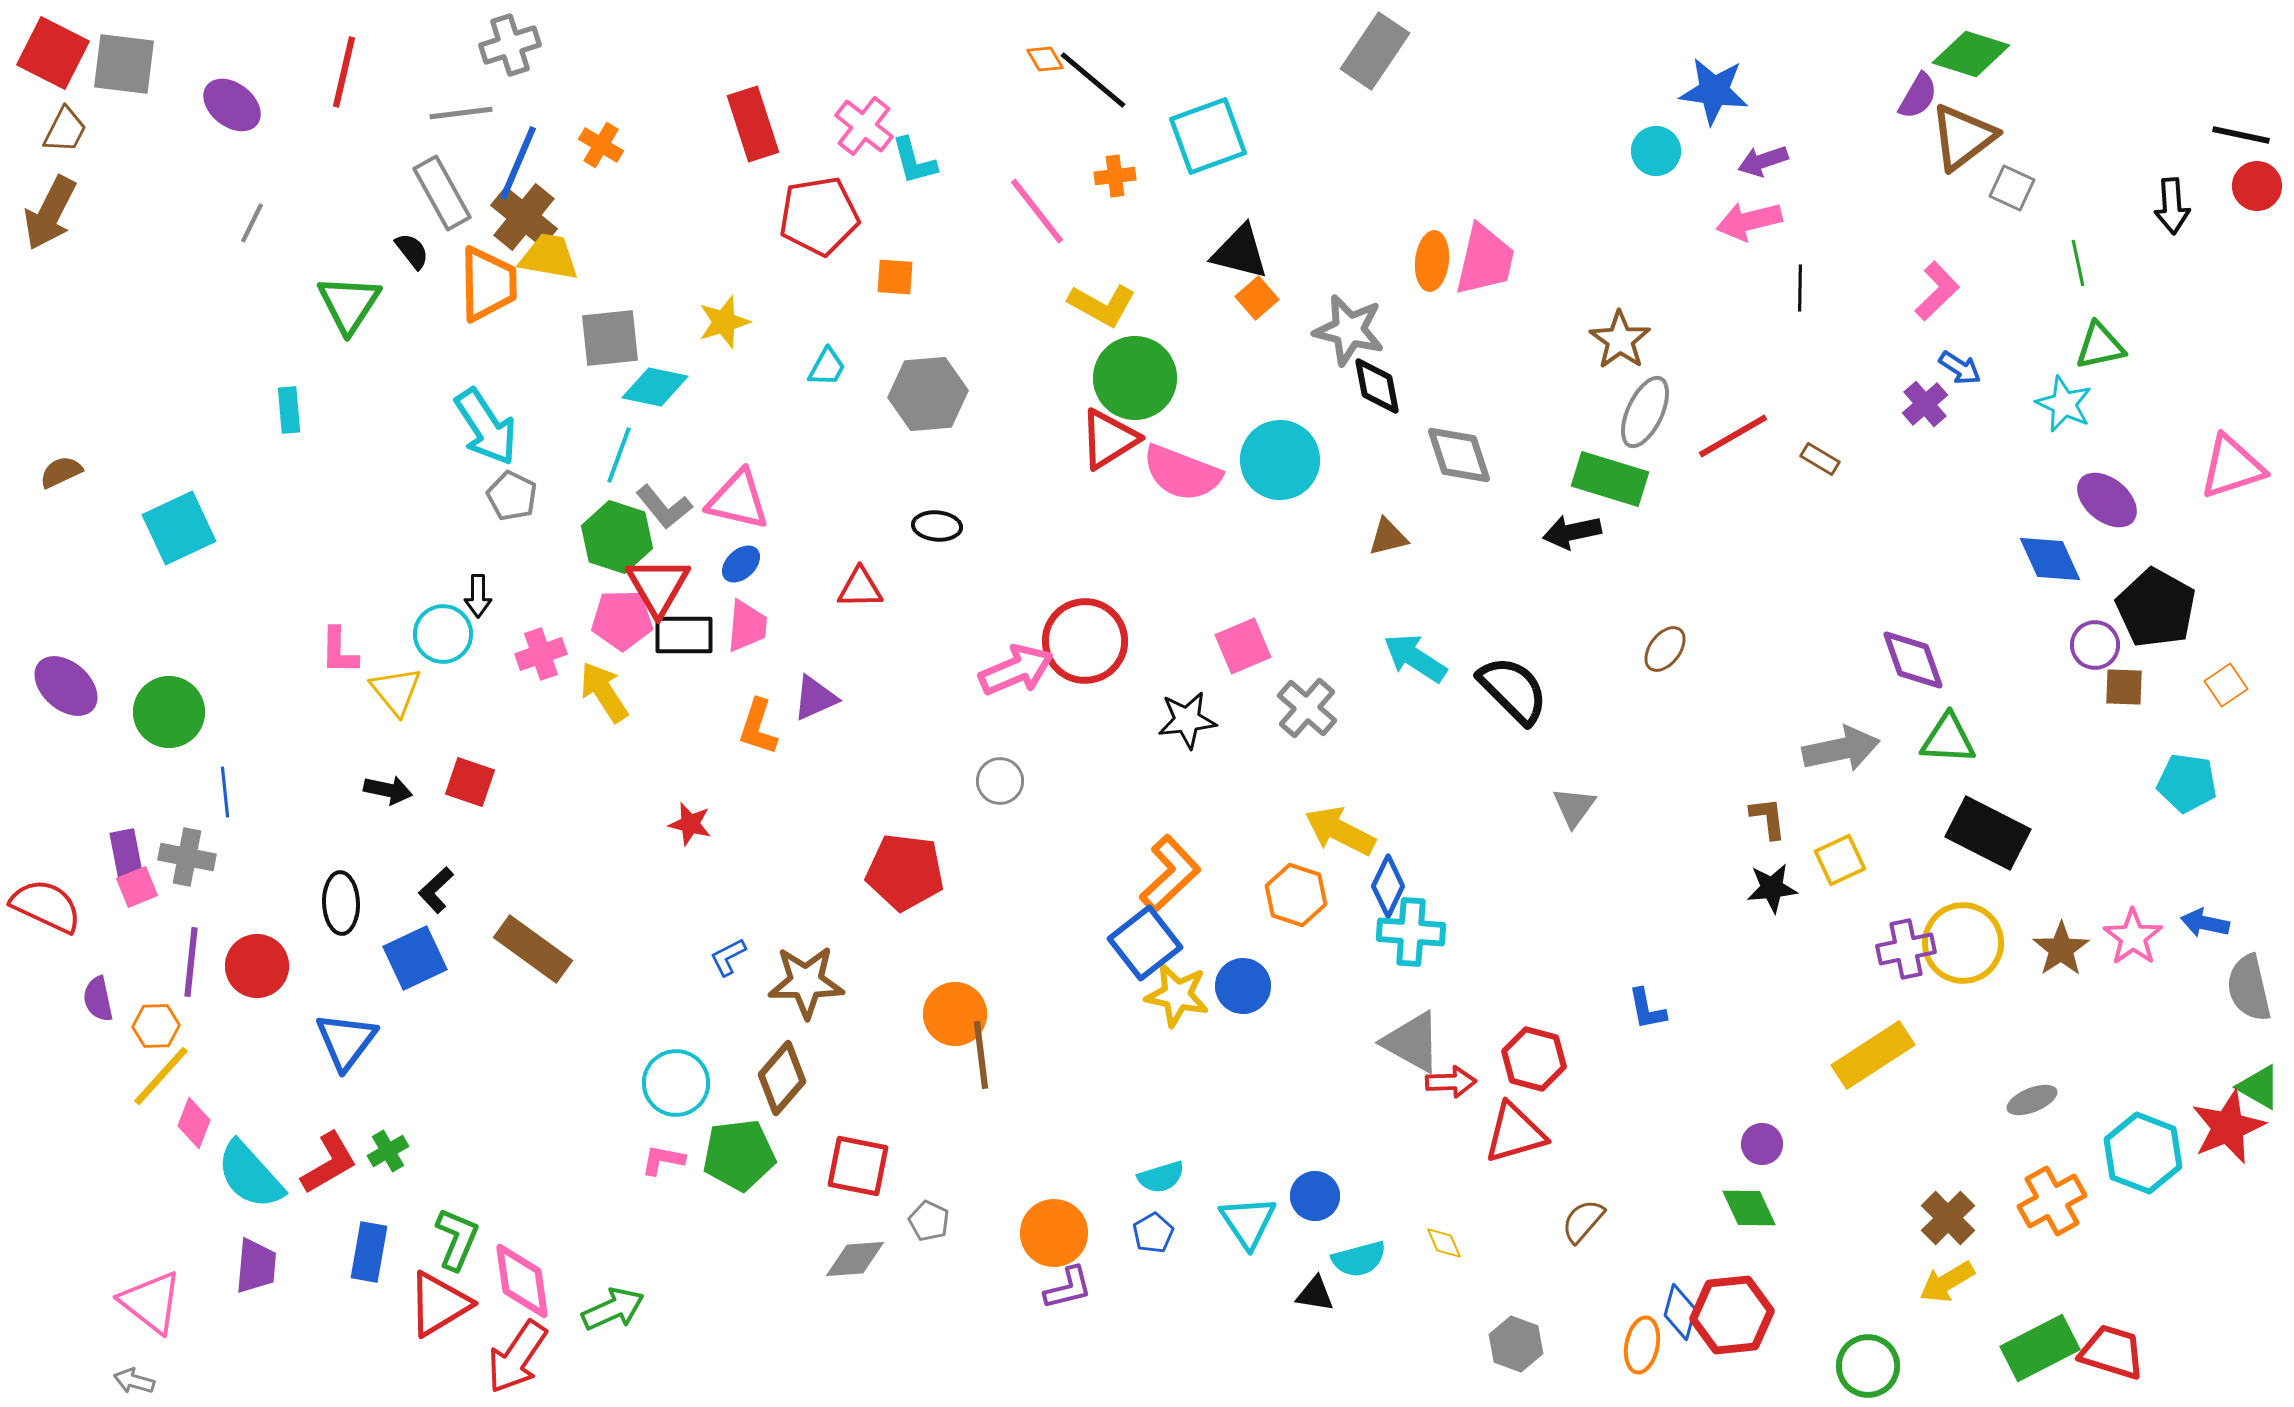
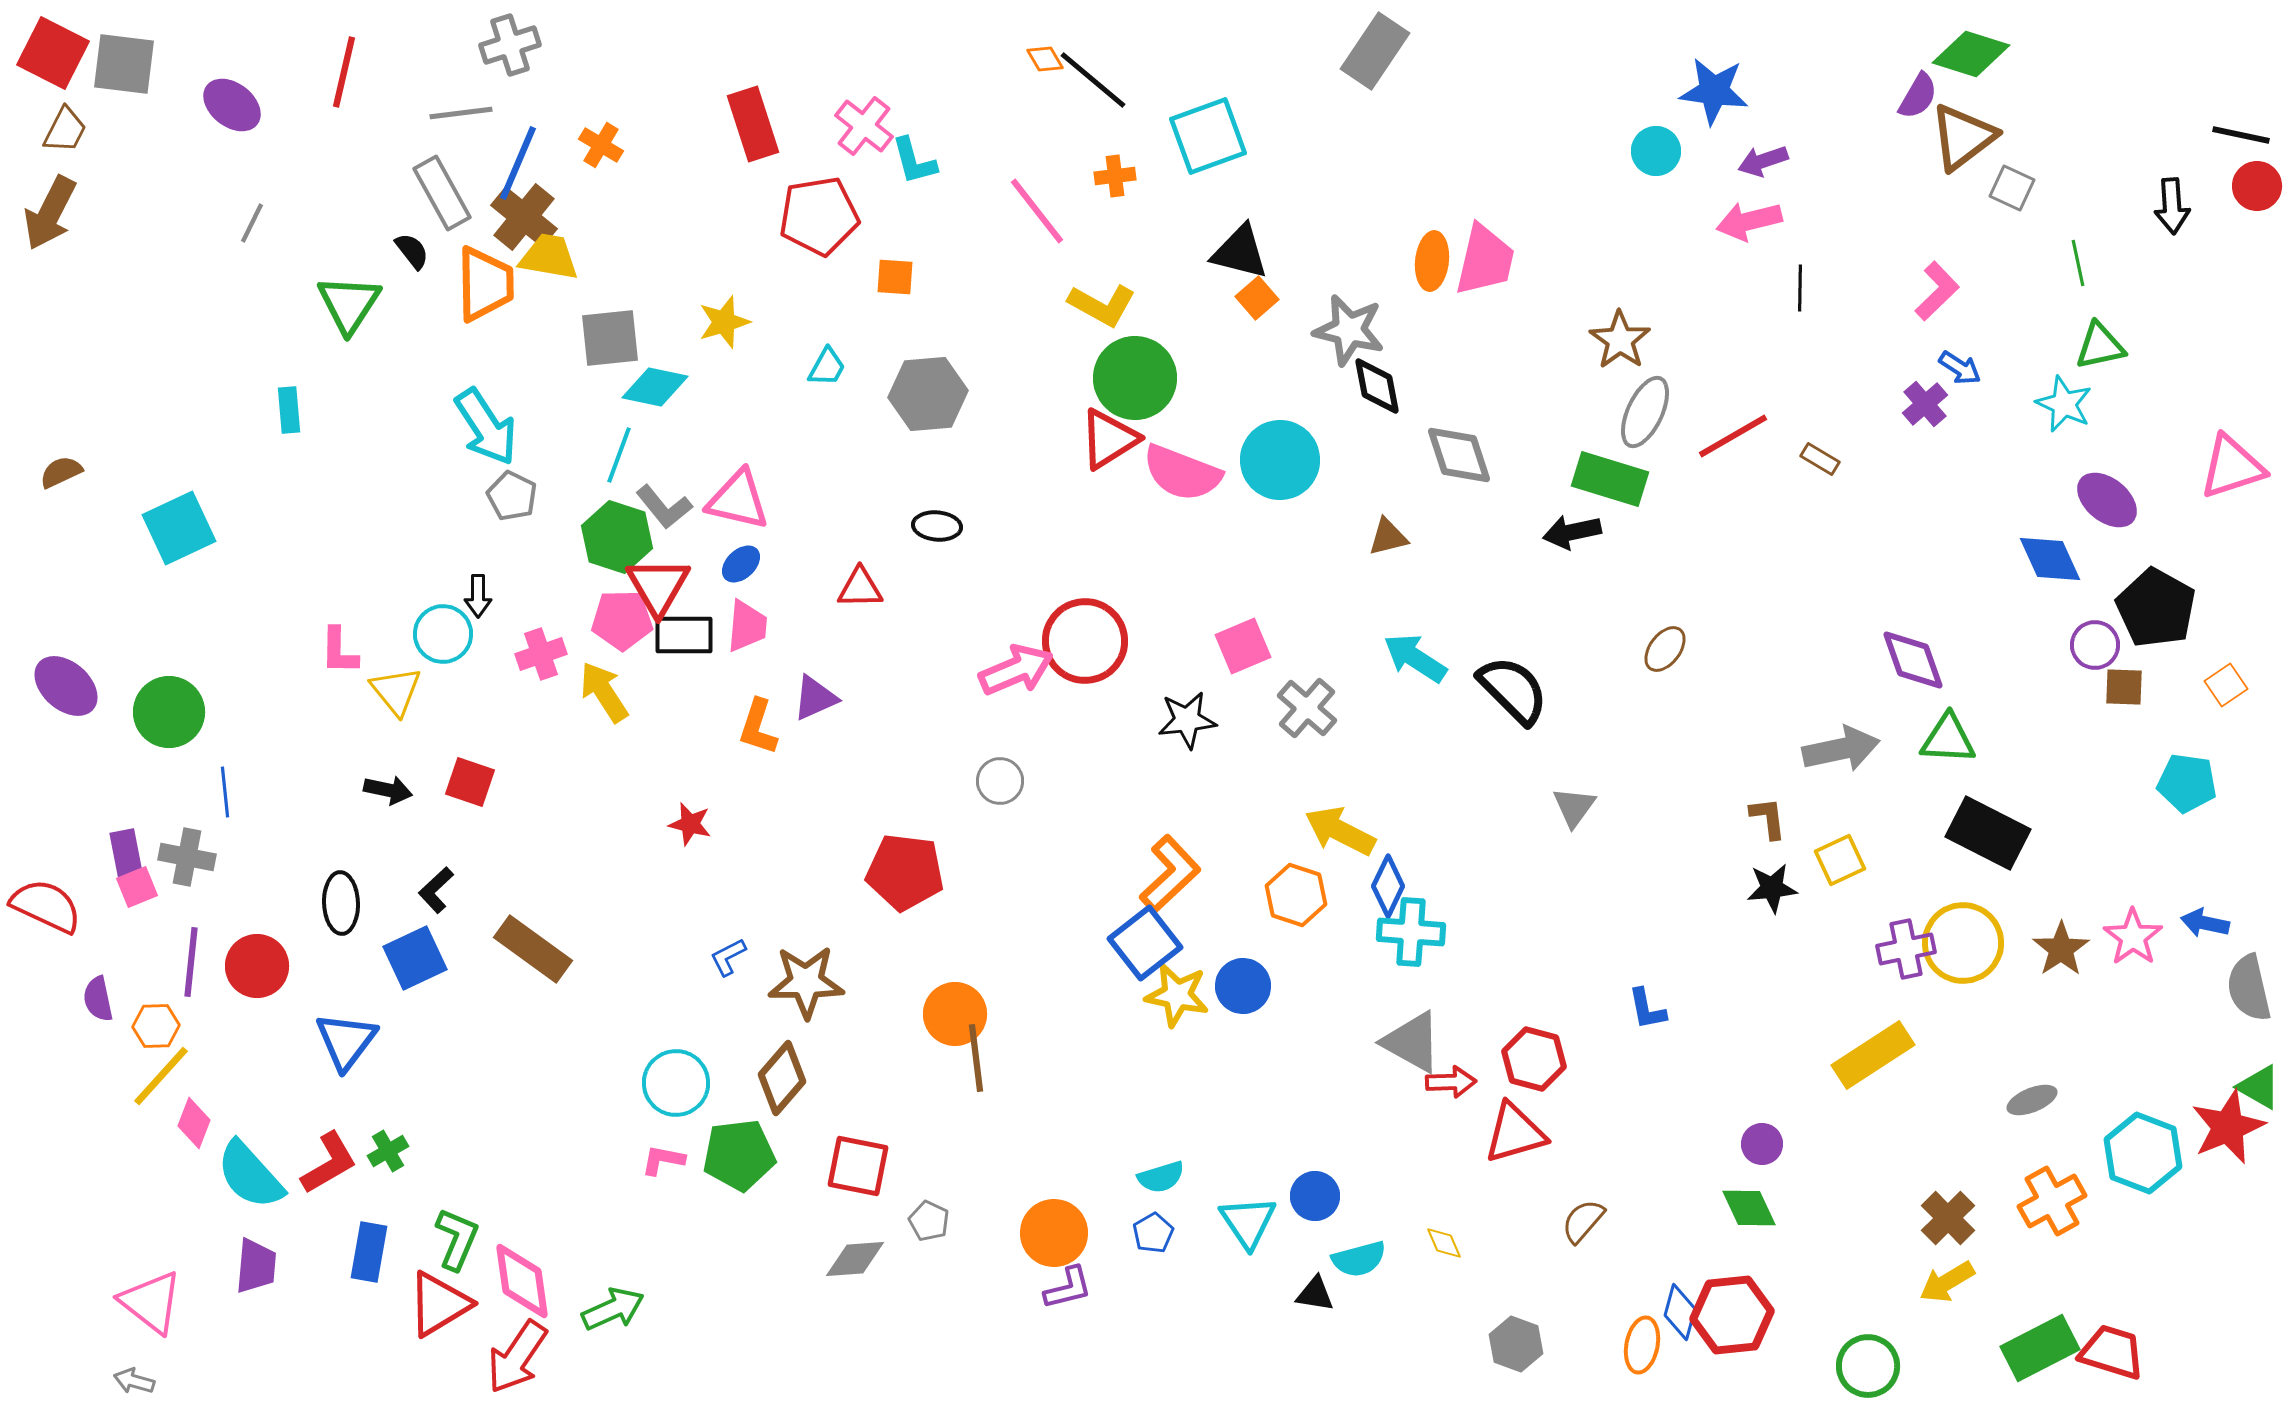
orange trapezoid at (488, 284): moved 3 px left
brown line at (981, 1055): moved 5 px left, 3 px down
